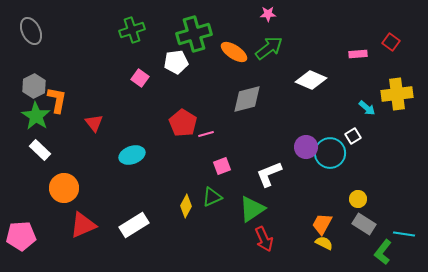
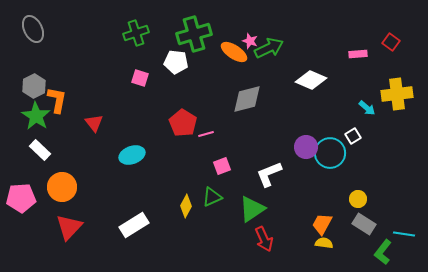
pink star at (268, 14): moved 18 px left, 27 px down; rotated 21 degrees clockwise
green cross at (132, 30): moved 4 px right, 3 px down
gray ellipse at (31, 31): moved 2 px right, 2 px up
green arrow at (269, 48): rotated 12 degrees clockwise
white pentagon at (176, 62): rotated 15 degrees clockwise
pink square at (140, 78): rotated 18 degrees counterclockwise
orange circle at (64, 188): moved 2 px left, 1 px up
red triangle at (83, 225): moved 14 px left, 2 px down; rotated 24 degrees counterclockwise
pink pentagon at (21, 236): moved 38 px up
yellow semicircle at (324, 243): rotated 18 degrees counterclockwise
